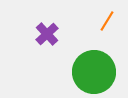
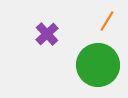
green circle: moved 4 px right, 7 px up
